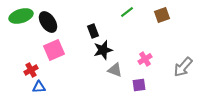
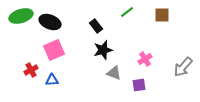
brown square: rotated 21 degrees clockwise
black ellipse: moved 2 px right; rotated 35 degrees counterclockwise
black rectangle: moved 3 px right, 5 px up; rotated 16 degrees counterclockwise
gray triangle: moved 1 px left, 3 px down
blue triangle: moved 13 px right, 7 px up
